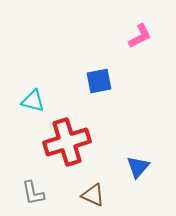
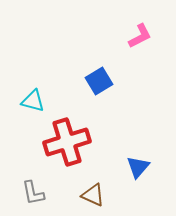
blue square: rotated 20 degrees counterclockwise
